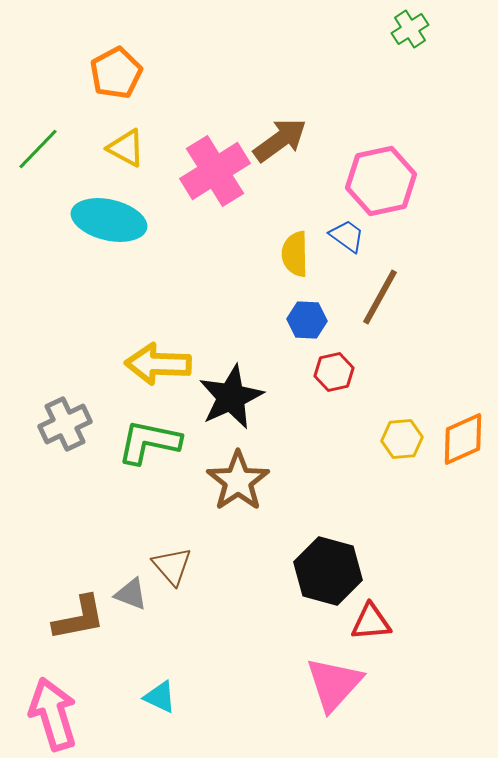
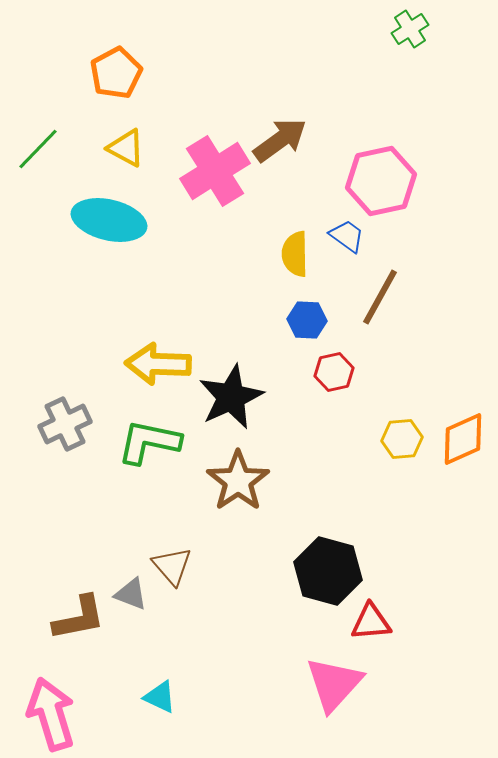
pink arrow: moved 2 px left
